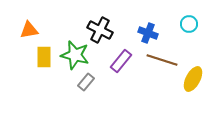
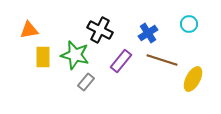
blue cross: rotated 36 degrees clockwise
yellow rectangle: moved 1 px left
